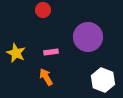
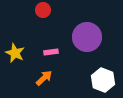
purple circle: moved 1 px left
yellow star: moved 1 px left
orange arrow: moved 2 px left, 1 px down; rotated 78 degrees clockwise
